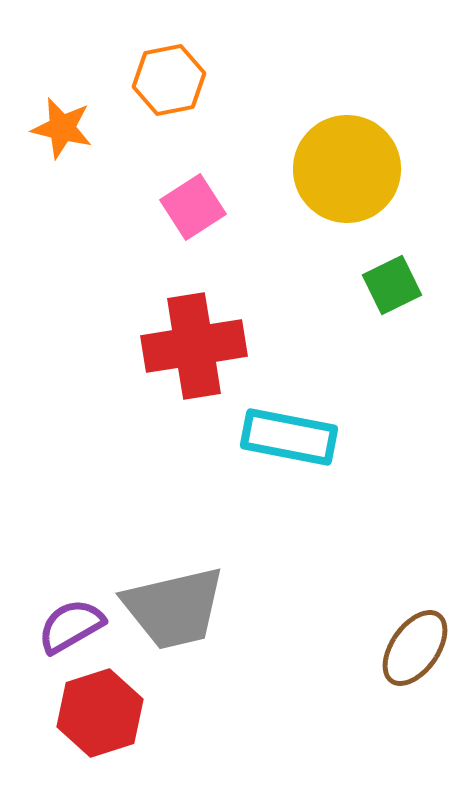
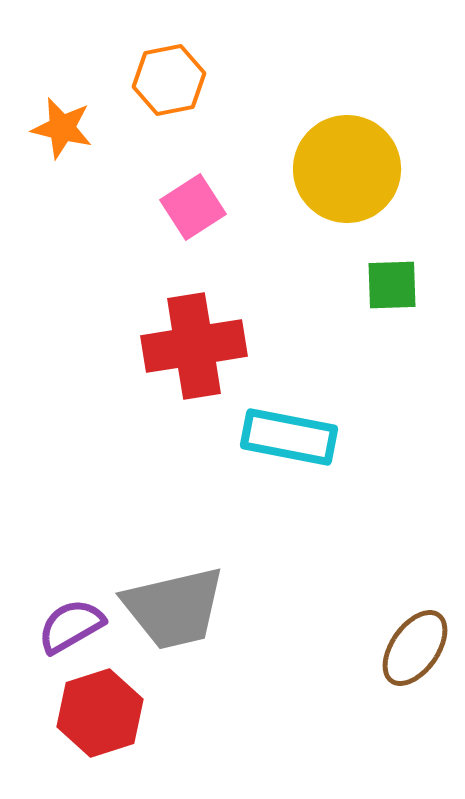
green square: rotated 24 degrees clockwise
